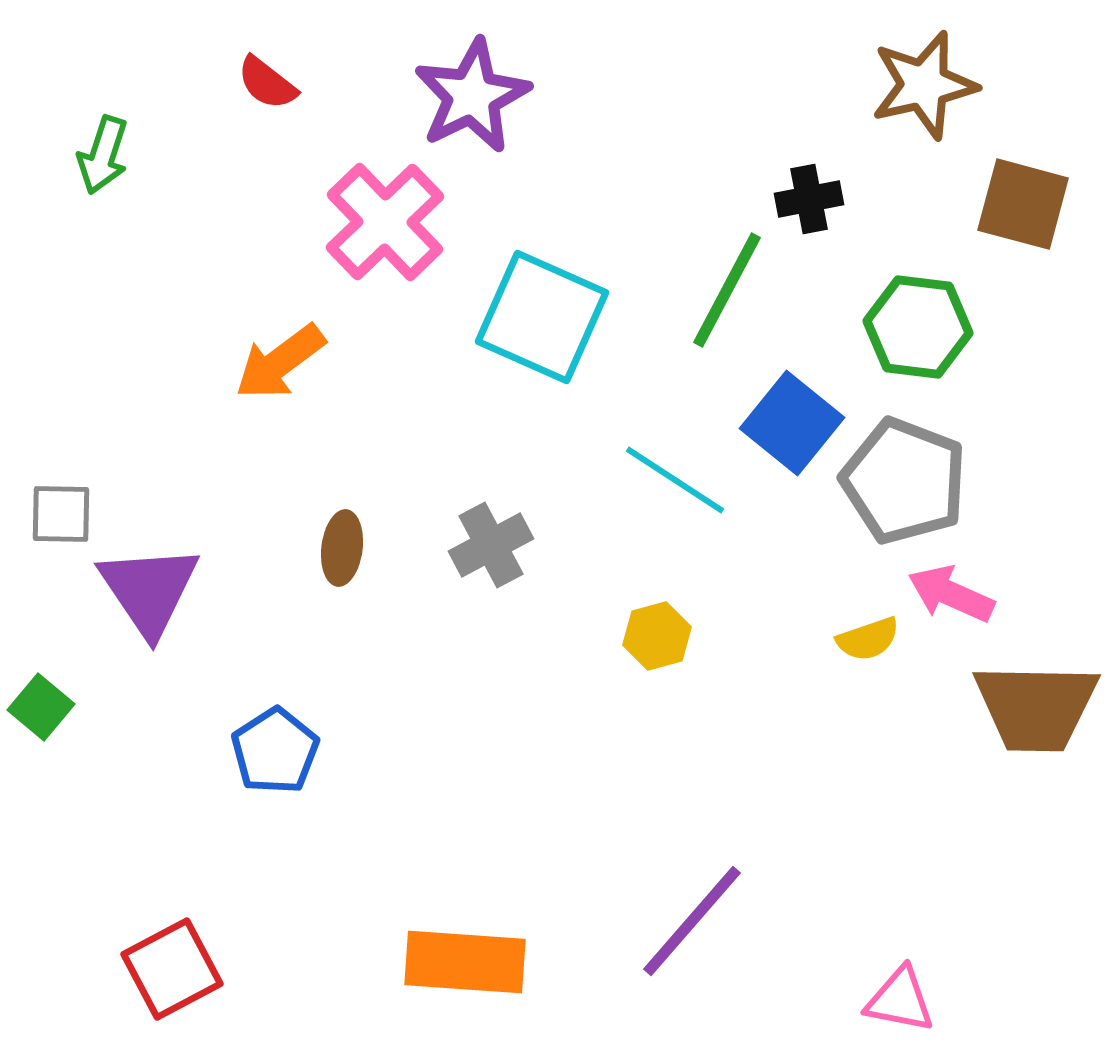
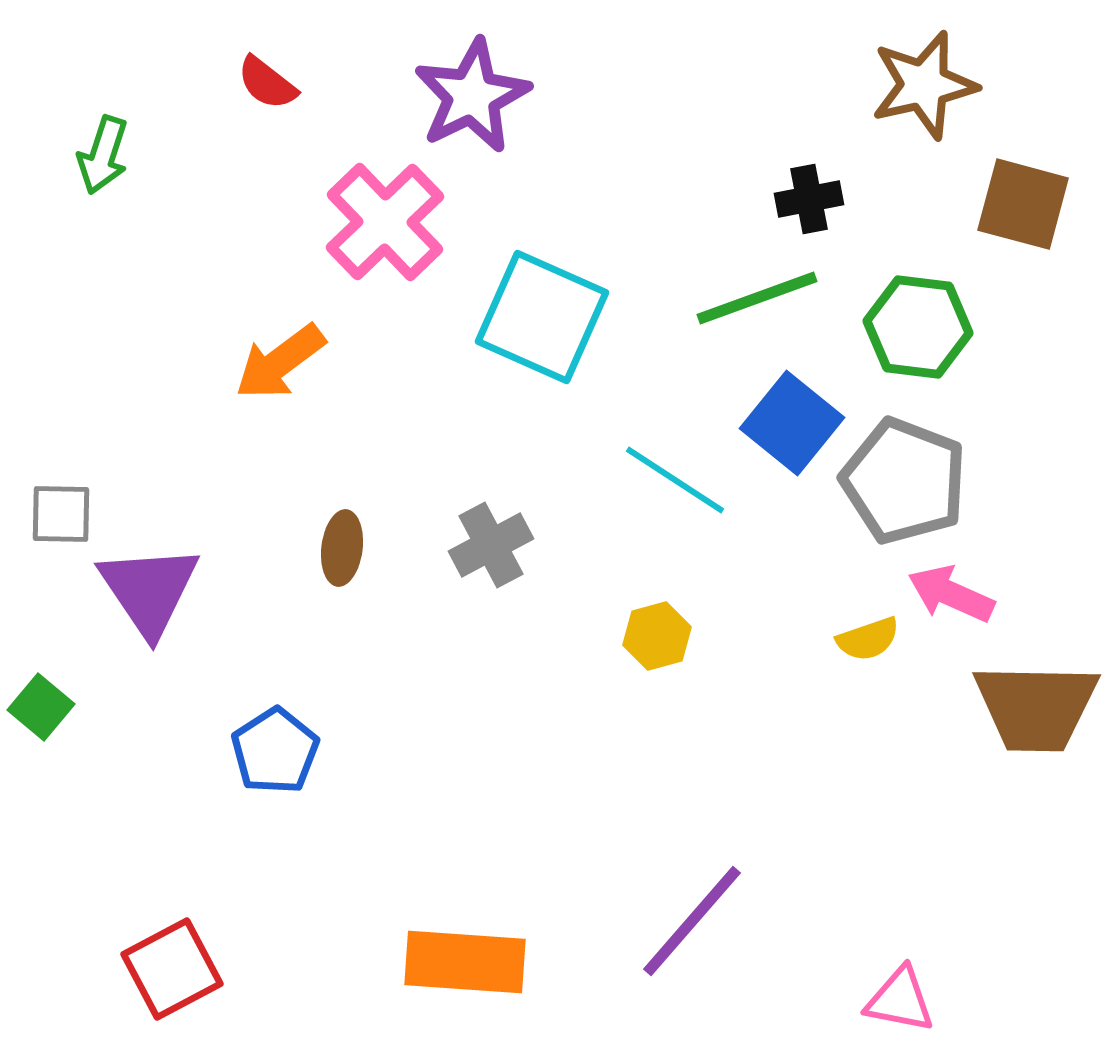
green line: moved 30 px right, 8 px down; rotated 42 degrees clockwise
